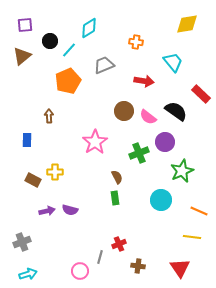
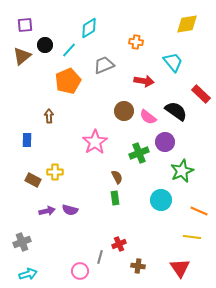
black circle: moved 5 px left, 4 px down
